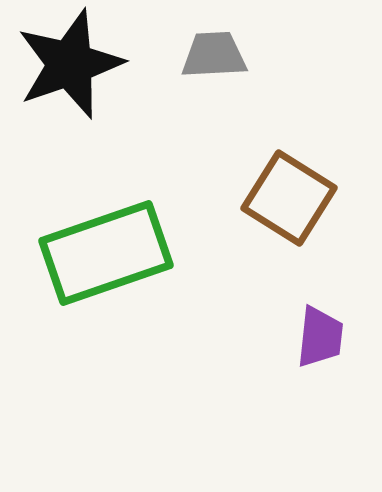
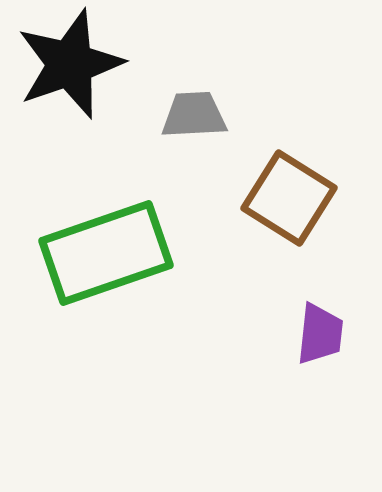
gray trapezoid: moved 20 px left, 60 px down
purple trapezoid: moved 3 px up
